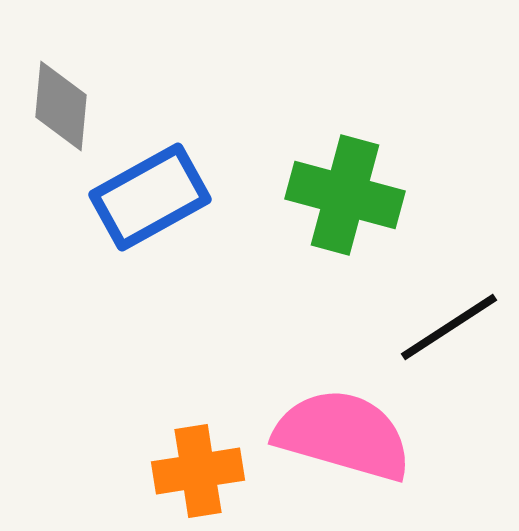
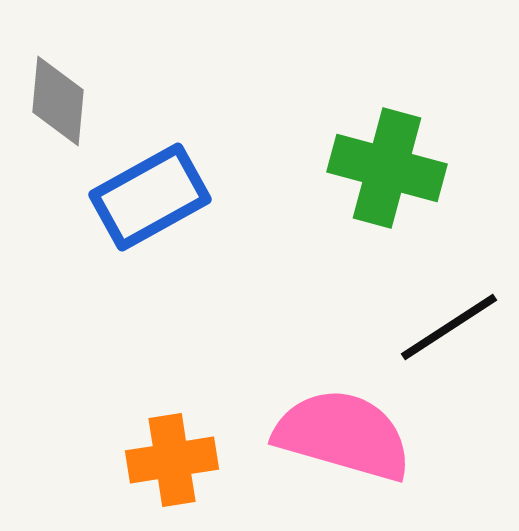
gray diamond: moved 3 px left, 5 px up
green cross: moved 42 px right, 27 px up
orange cross: moved 26 px left, 11 px up
